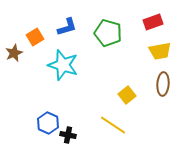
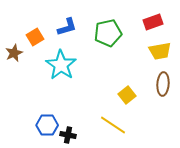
green pentagon: rotated 28 degrees counterclockwise
cyan star: moved 2 px left; rotated 16 degrees clockwise
blue hexagon: moved 1 px left, 2 px down; rotated 25 degrees counterclockwise
